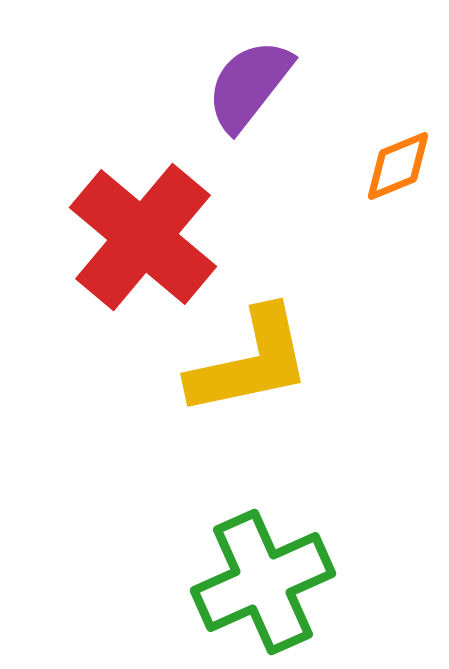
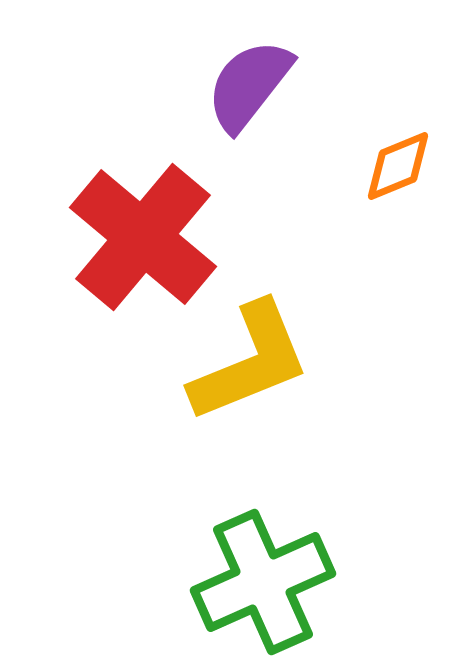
yellow L-shape: rotated 10 degrees counterclockwise
